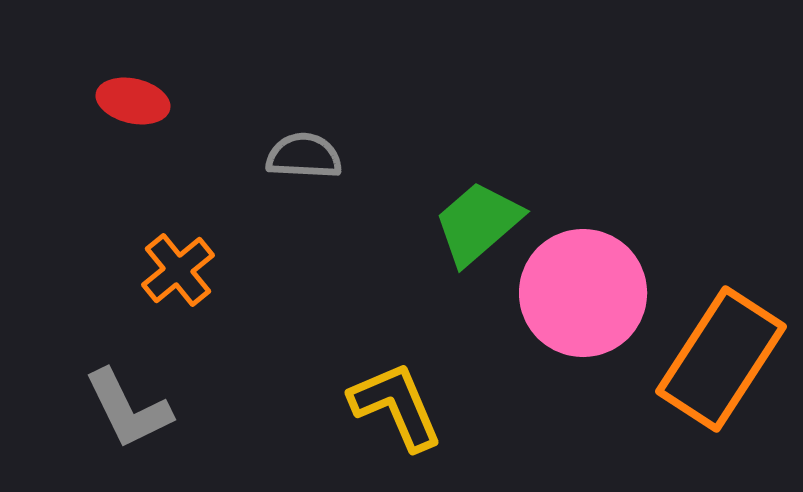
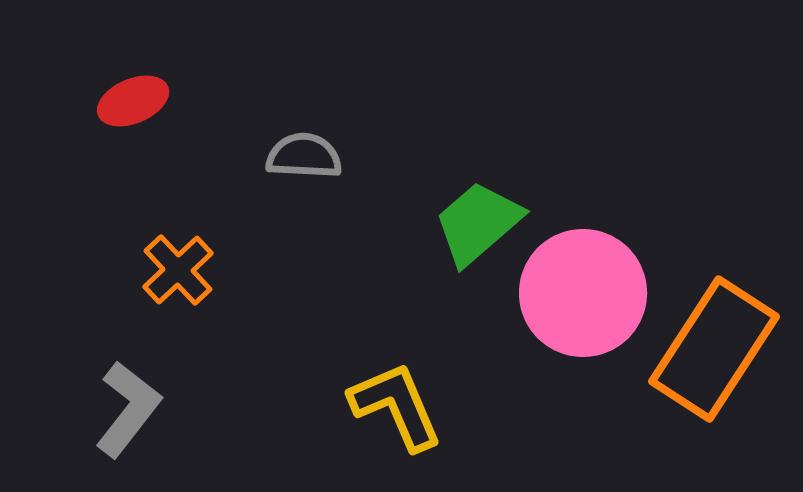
red ellipse: rotated 36 degrees counterclockwise
orange cross: rotated 4 degrees counterclockwise
orange rectangle: moved 7 px left, 10 px up
gray L-shape: rotated 116 degrees counterclockwise
